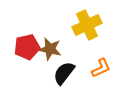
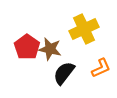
yellow cross: moved 3 px left, 4 px down
red pentagon: rotated 25 degrees counterclockwise
